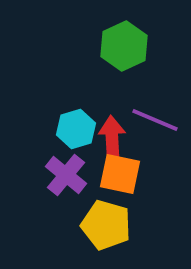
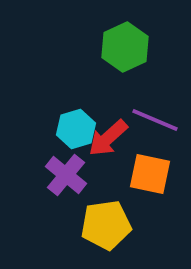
green hexagon: moved 1 px right, 1 px down
red arrow: moved 4 px left; rotated 129 degrees counterclockwise
orange square: moved 30 px right
yellow pentagon: rotated 24 degrees counterclockwise
